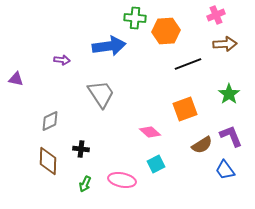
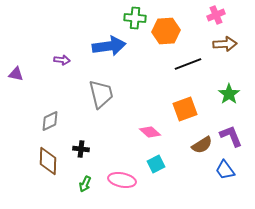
purple triangle: moved 5 px up
gray trapezoid: rotated 20 degrees clockwise
